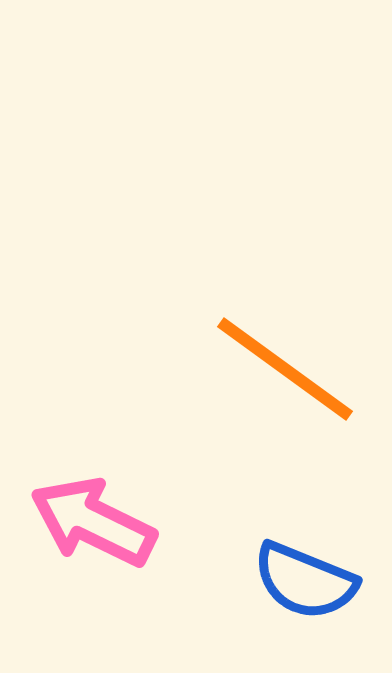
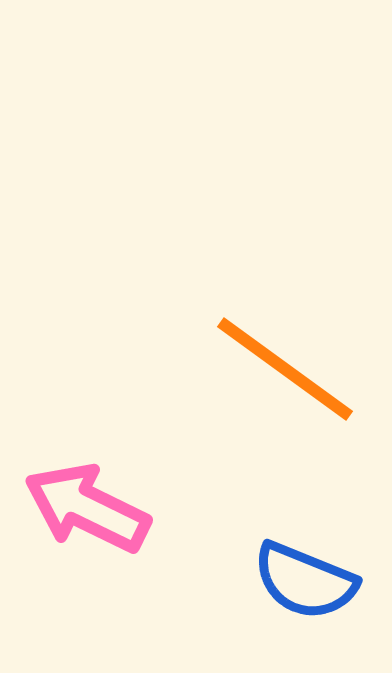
pink arrow: moved 6 px left, 14 px up
